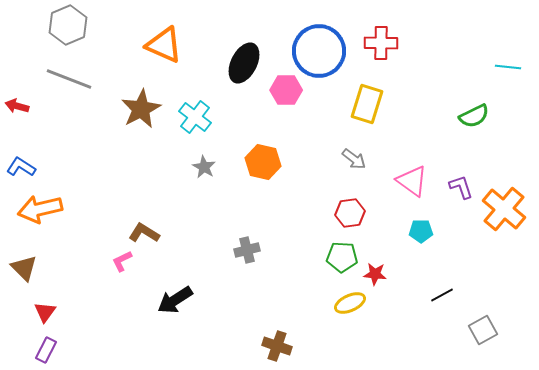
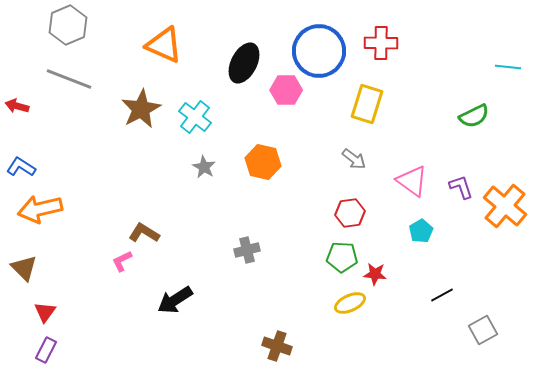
orange cross: moved 1 px right, 3 px up
cyan pentagon: rotated 30 degrees counterclockwise
